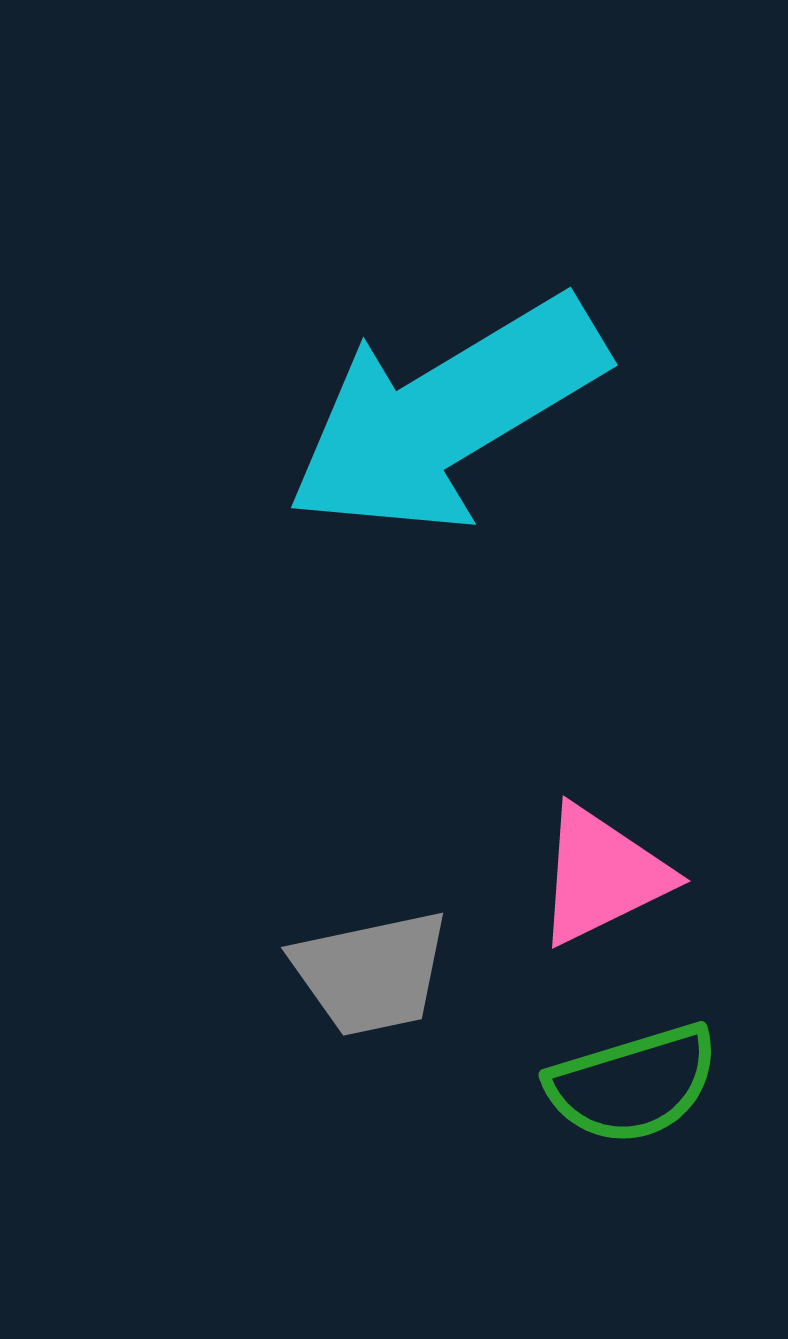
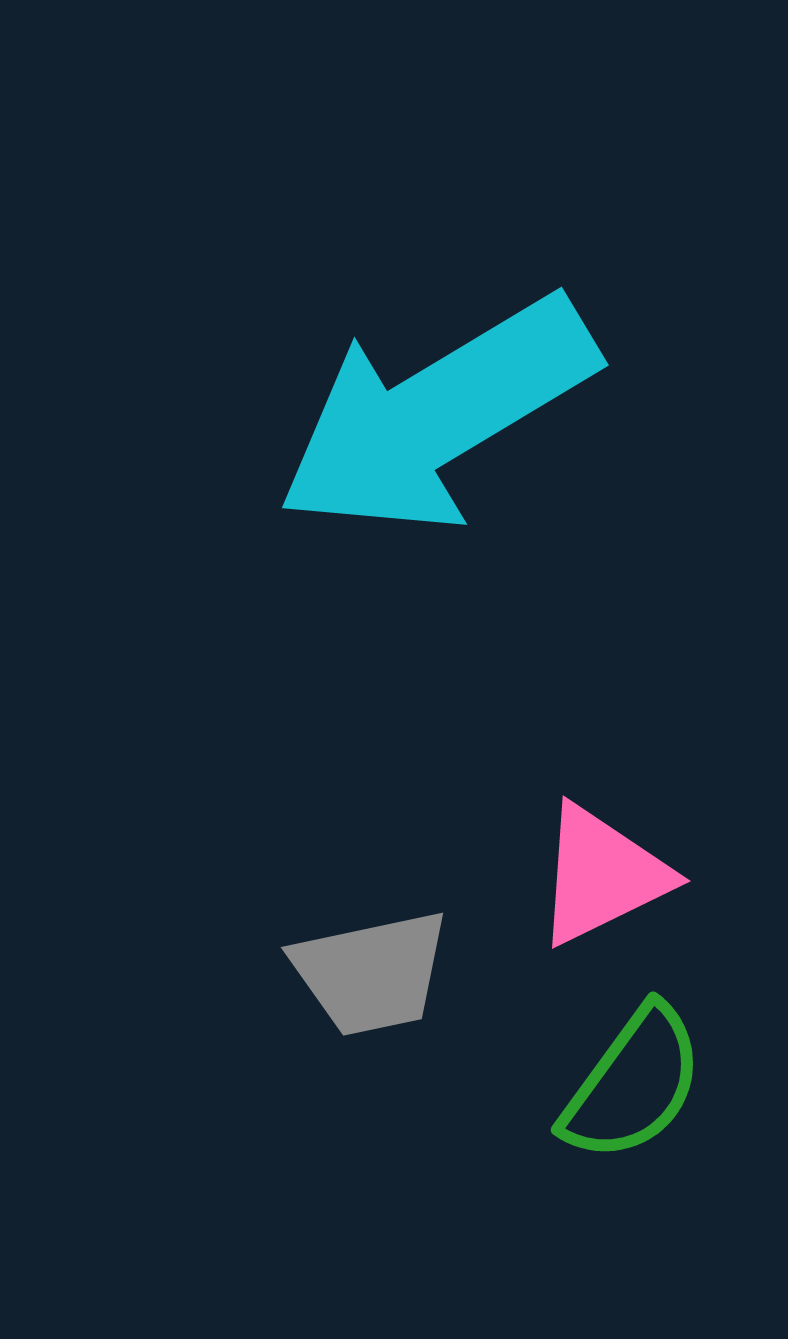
cyan arrow: moved 9 px left
green semicircle: rotated 37 degrees counterclockwise
